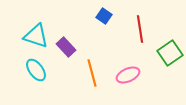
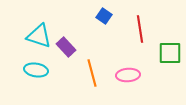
cyan triangle: moved 3 px right
green square: rotated 35 degrees clockwise
cyan ellipse: rotated 45 degrees counterclockwise
pink ellipse: rotated 20 degrees clockwise
